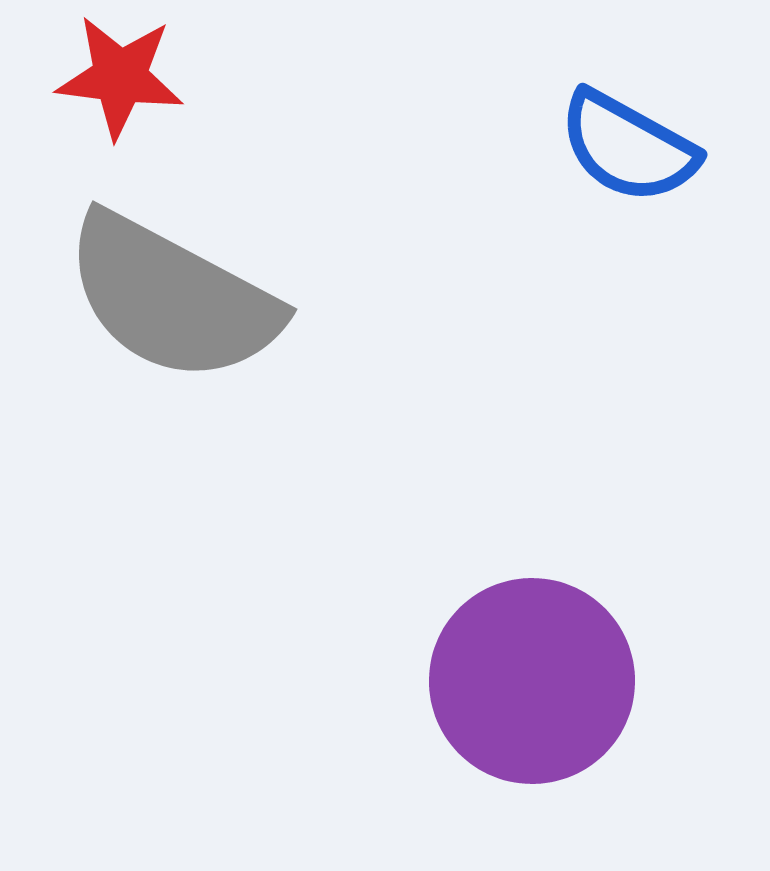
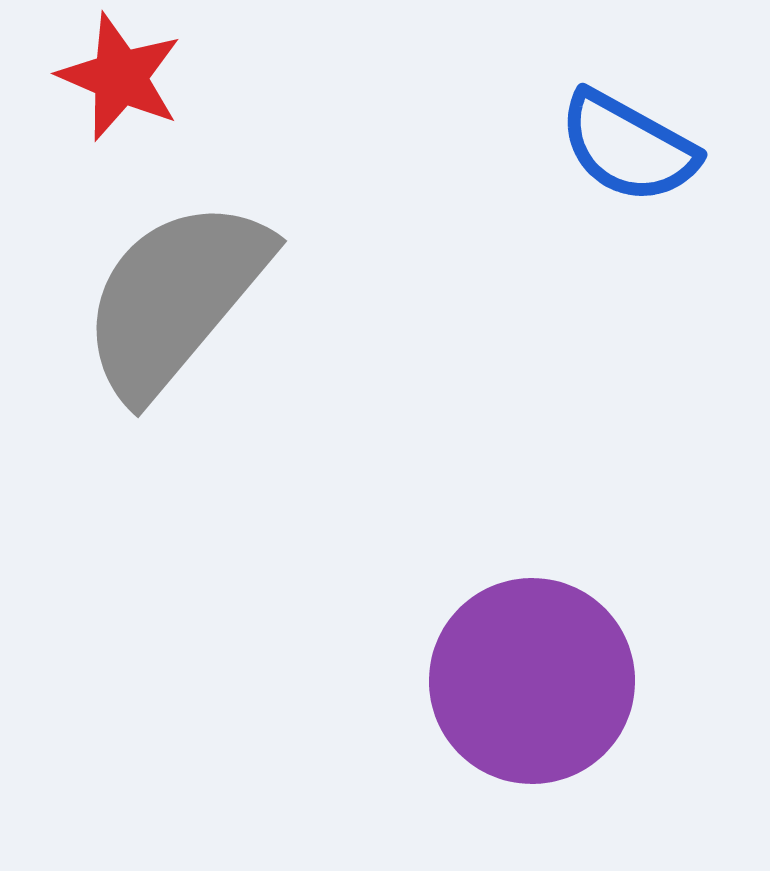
red star: rotated 16 degrees clockwise
gray semicircle: moved 3 px right; rotated 102 degrees clockwise
